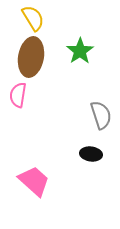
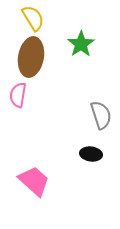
green star: moved 1 px right, 7 px up
